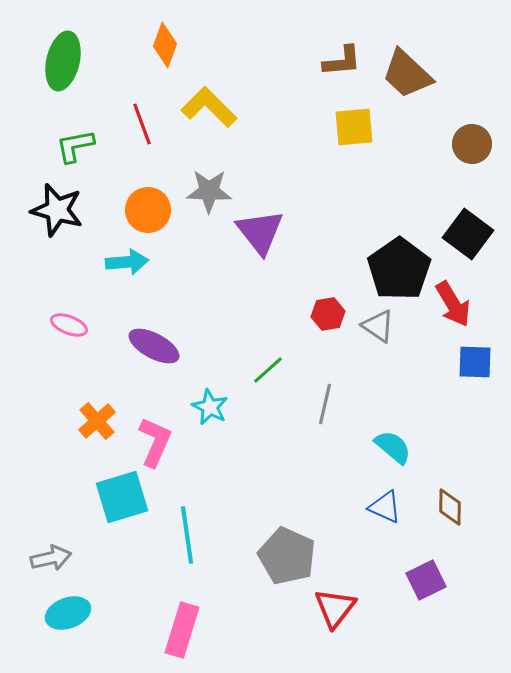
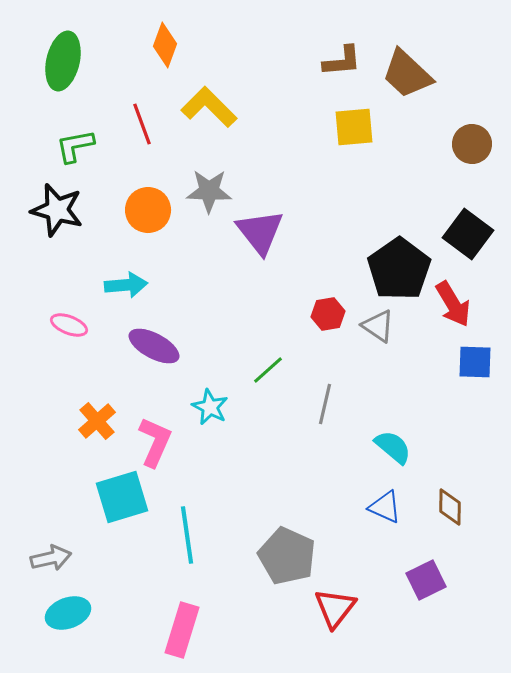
cyan arrow: moved 1 px left, 23 px down
